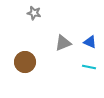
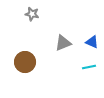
gray star: moved 2 px left, 1 px down
blue triangle: moved 2 px right
cyan line: rotated 24 degrees counterclockwise
